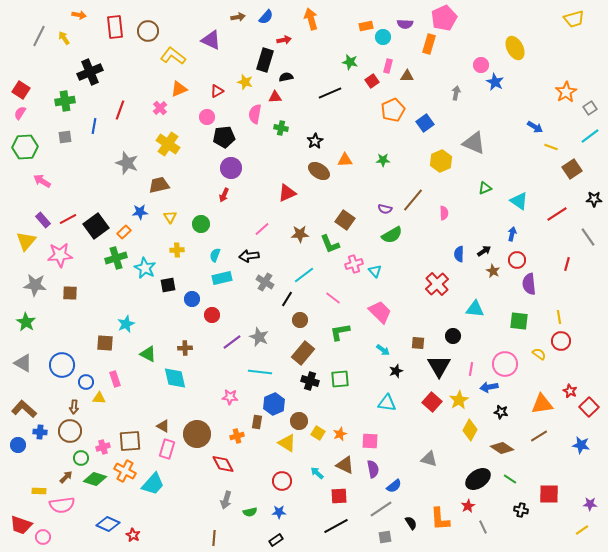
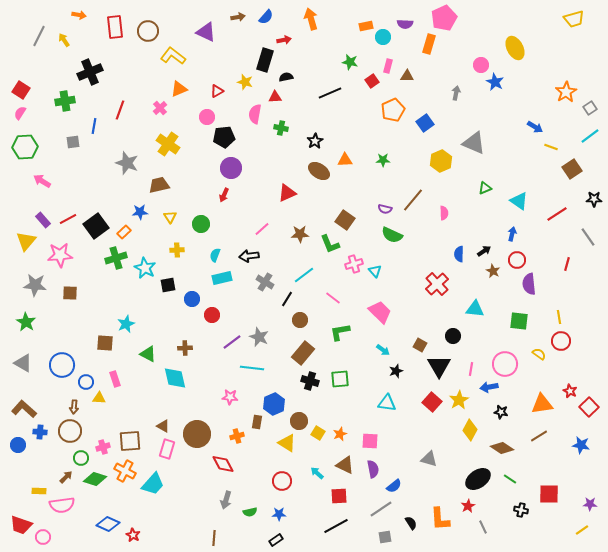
yellow arrow at (64, 38): moved 2 px down
purple triangle at (211, 40): moved 5 px left, 8 px up
gray square at (65, 137): moved 8 px right, 5 px down
green semicircle at (392, 235): rotated 55 degrees clockwise
brown square at (418, 343): moved 2 px right, 2 px down; rotated 24 degrees clockwise
cyan line at (260, 372): moved 8 px left, 4 px up
blue star at (279, 512): moved 2 px down
